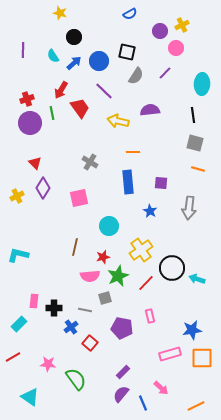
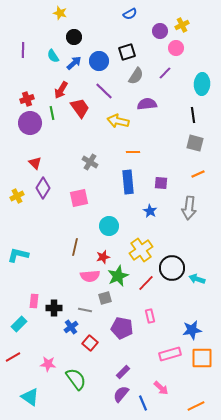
black square at (127, 52): rotated 30 degrees counterclockwise
purple semicircle at (150, 110): moved 3 px left, 6 px up
orange line at (198, 169): moved 5 px down; rotated 40 degrees counterclockwise
